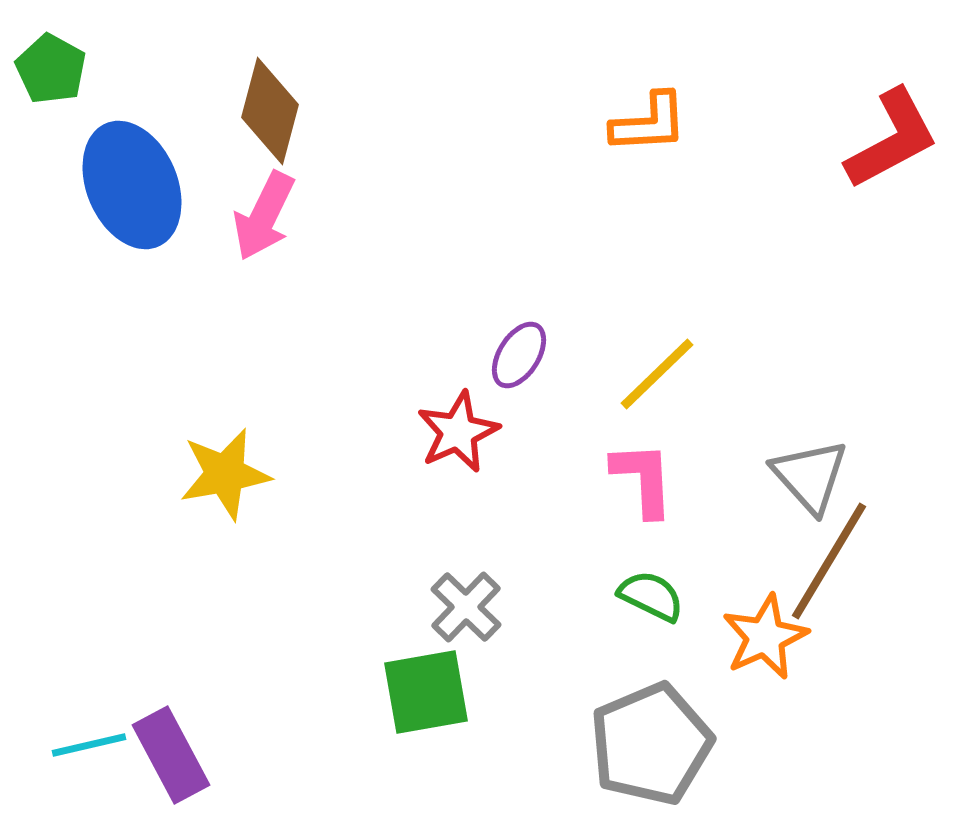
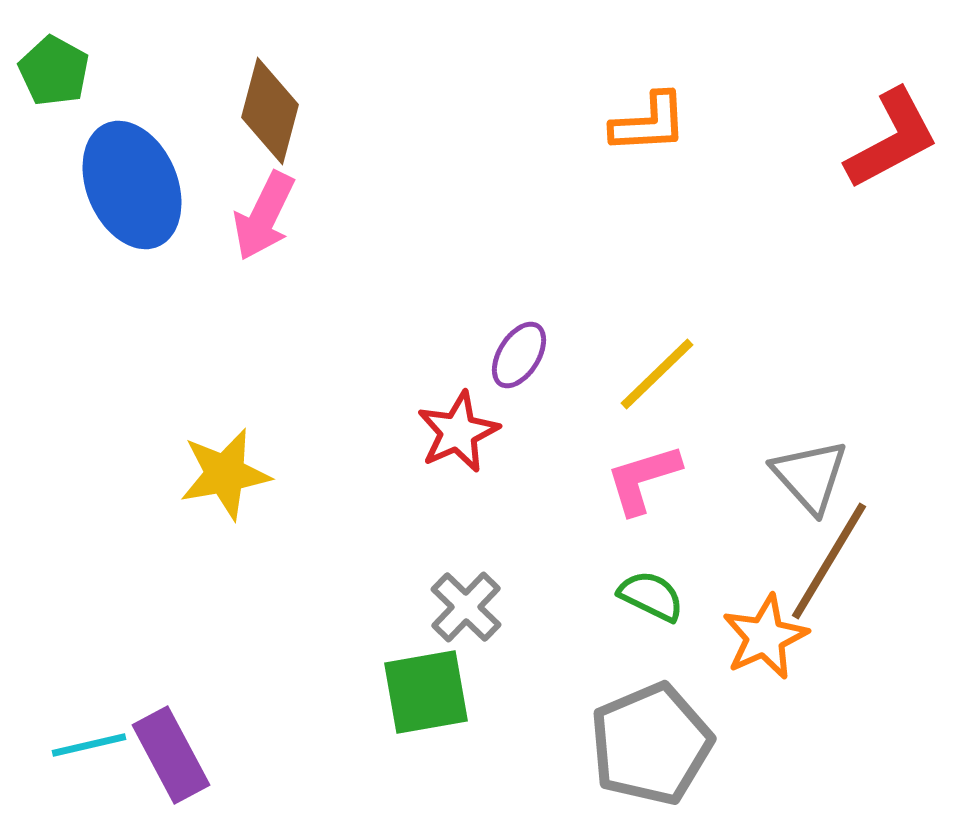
green pentagon: moved 3 px right, 2 px down
pink L-shape: rotated 104 degrees counterclockwise
